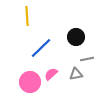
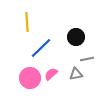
yellow line: moved 6 px down
pink circle: moved 4 px up
